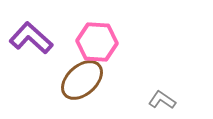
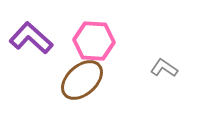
pink hexagon: moved 3 px left, 1 px up
gray L-shape: moved 2 px right, 32 px up
